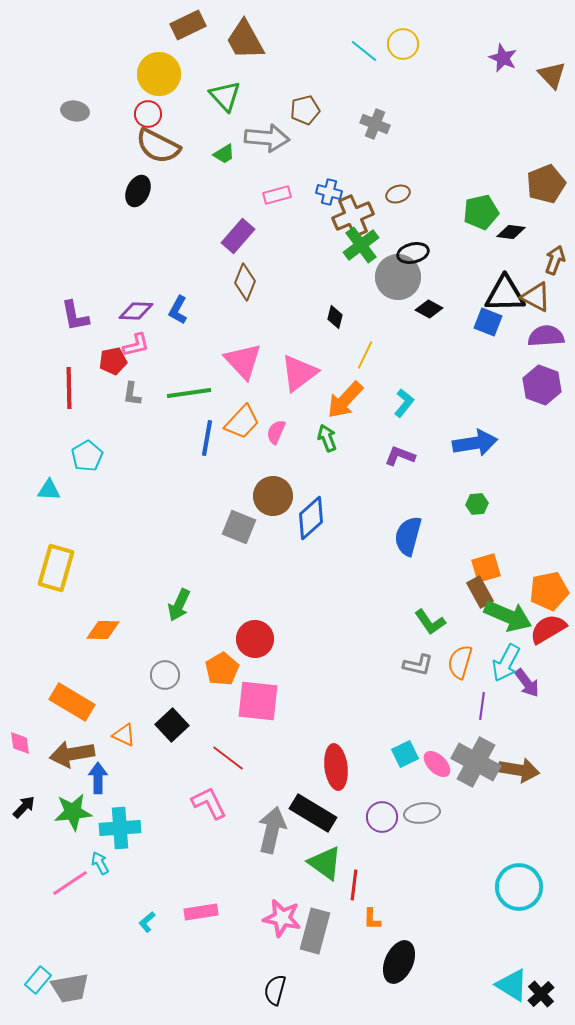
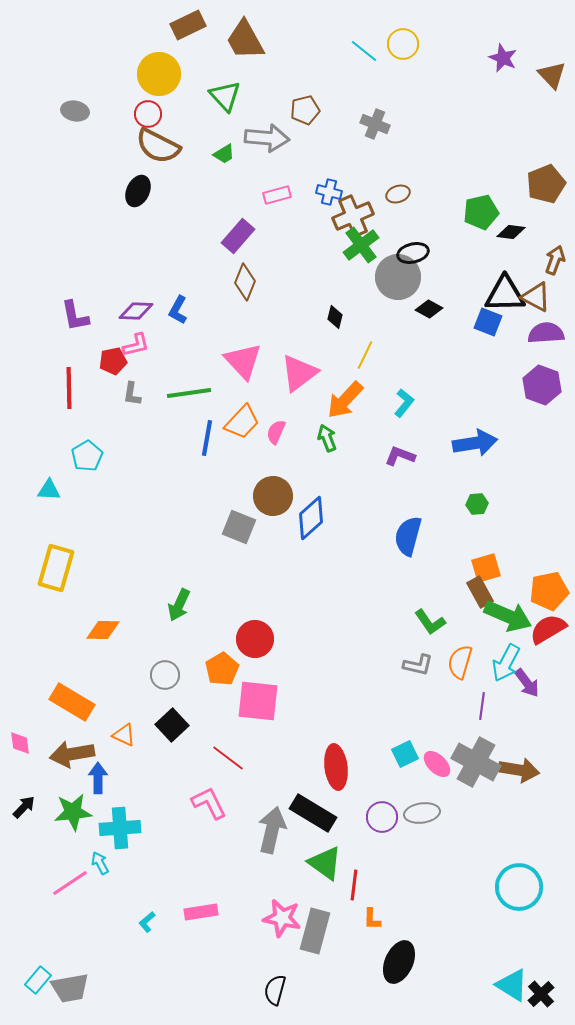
purple semicircle at (546, 336): moved 3 px up
